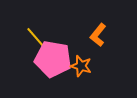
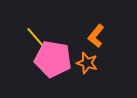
orange L-shape: moved 2 px left, 1 px down
orange star: moved 6 px right, 3 px up
